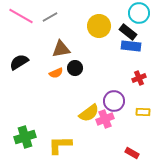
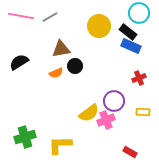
pink line: rotated 20 degrees counterclockwise
blue rectangle: rotated 18 degrees clockwise
black circle: moved 2 px up
pink cross: moved 1 px right, 1 px down
red rectangle: moved 2 px left, 1 px up
